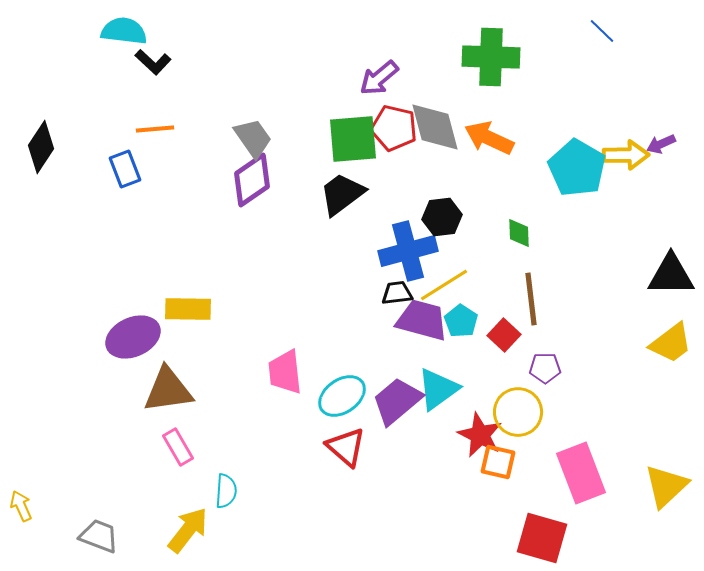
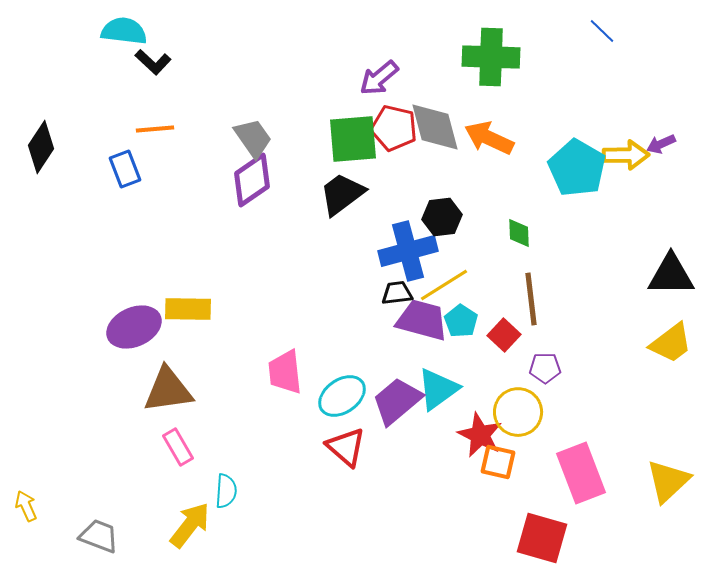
purple ellipse at (133, 337): moved 1 px right, 10 px up
yellow triangle at (666, 486): moved 2 px right, 5 px up
yellow arrow at (21, 506): moved 5 px right
yellow arrow at (188, 530): moved 2 px right, 5 px up
